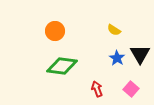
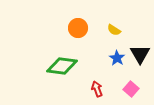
orange circle: moved 23 px right, 3 px up
